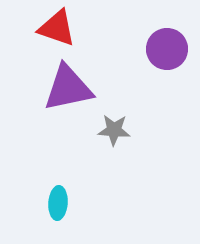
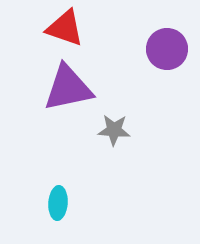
red triangle: moved 8 px right
